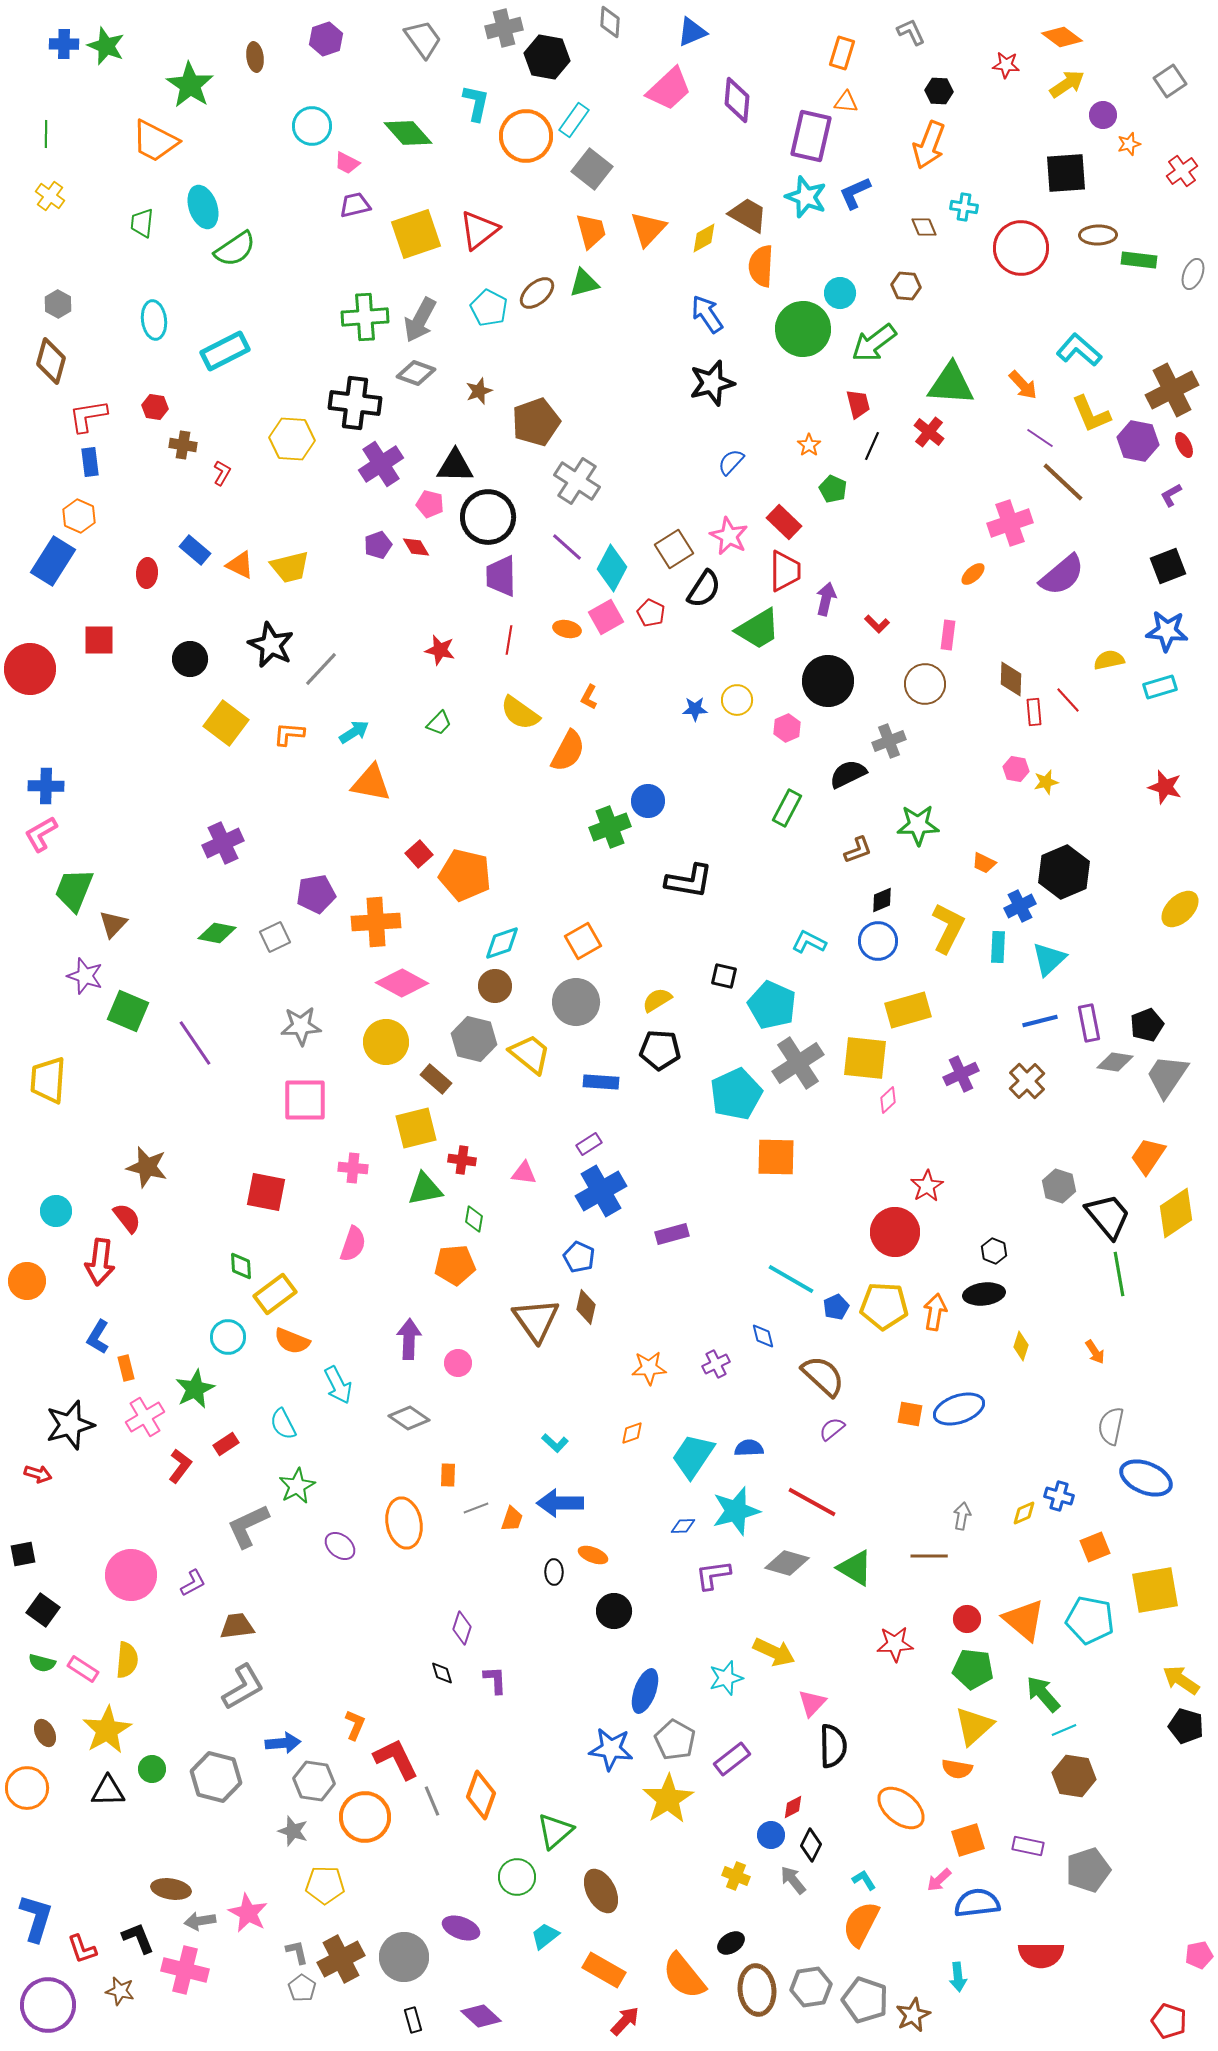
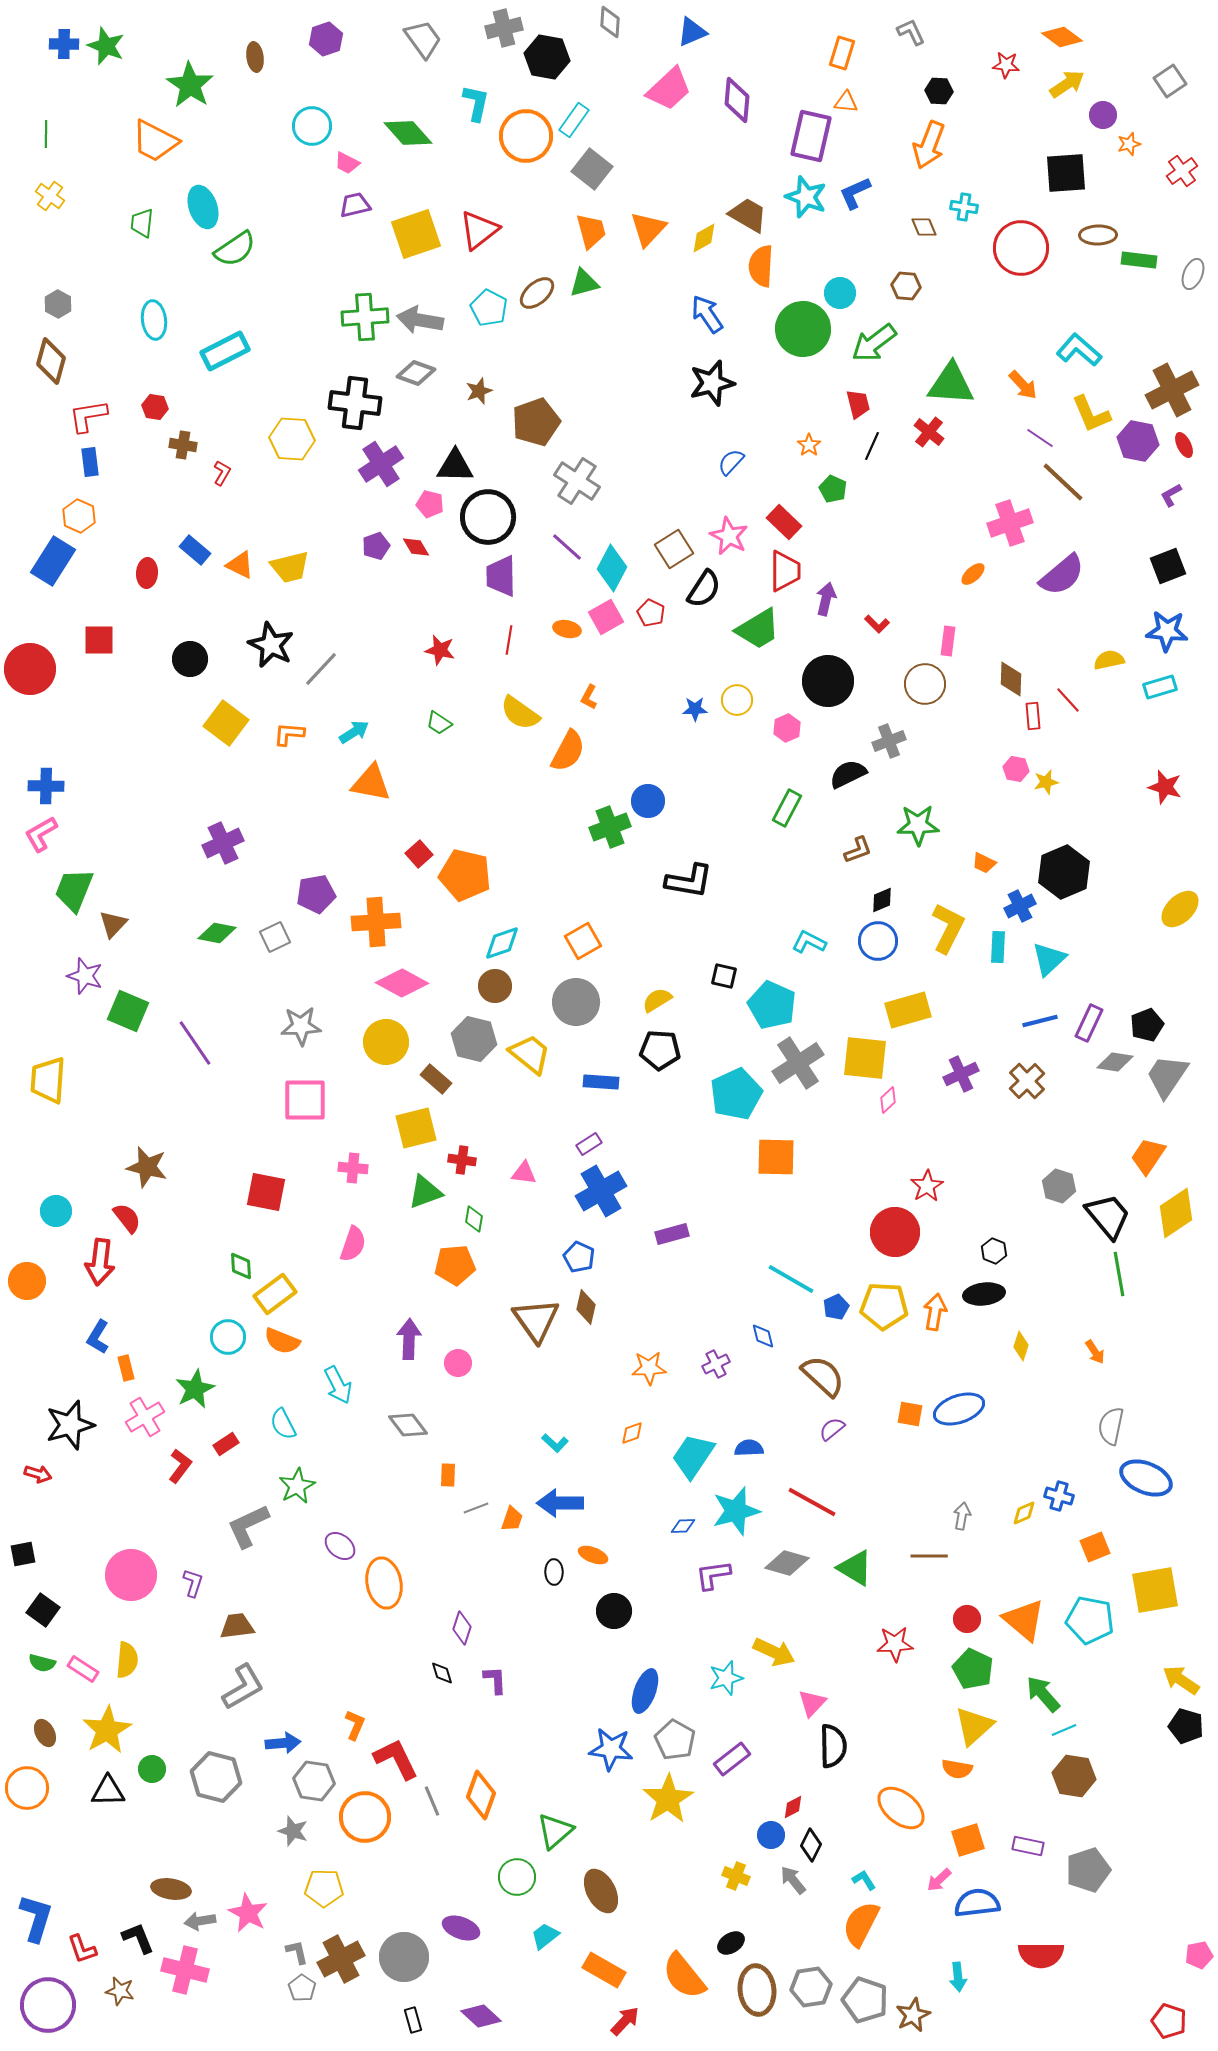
gray arrow at (420, 320): rotated 72 degrees clockwise
purple pentagon at (378, 545): moved 2 px left, 1 px down
pink rectangle at (948, 635): moved 6 px down
red rectangle at (1034, 712): moved 1 px left, 4 px down
green trapezoid at (439, 723): rotated 80 degrees clockwise
purple rectangle at (1089, 1023): rotated 36 degrees clockwise
green triangle at (425, 1189): moved 3 px down; rotated 9 degrees counterclockwise
orange semicircle at (292, 1341): moved 10 px left
gray diamond at (409, 1418): moved 1 px left, 7 px down; rotated 18 degrees clockwise
orange ellipse at (404, 1523): moved 20 px left, 60 px down
purple L-shape at (193, 1583): rotated 44 degrees counterclockwise
green pentagon at (973, 1669): rotated 18 degrees clockwise
yellow pentagon at (325, 1885): moved 1 px left, 3 px down
